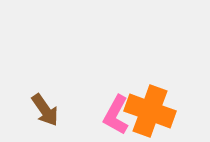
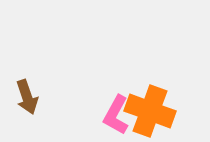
brown arrow: moved 18 px left, 13 px up; rotated 16 degrees clockwise
